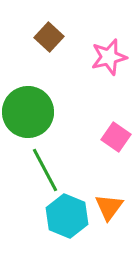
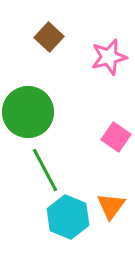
orange triangle: moved 2 px right, 1 px up
cyan hexagon: moved 1 px right, 1 px down
